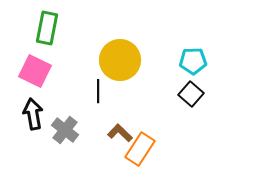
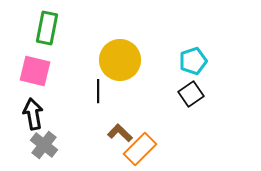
cyan pentagon: rotated 16 degrees counterclockwise
pink square: rotated 12 degrees counterclockwise
black square: rotated 15 degrees clockwise
gray cross: moved 21 px left, 15 px down
orange rectangle: rotated 12 degrees clockwise
